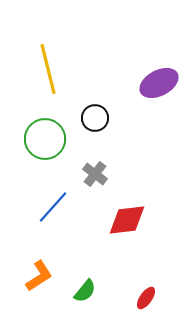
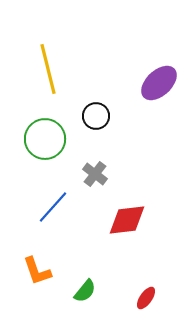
purple ellipse: rotated 15 degrees counterclockwise
black circle: moved 1 px right, 2 px up
orange L-shape: moved 2 px left, 5 px up; rotated 104 degrees clockwise
